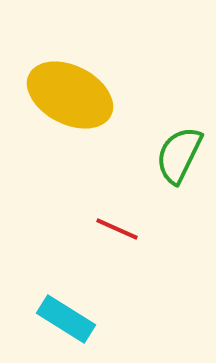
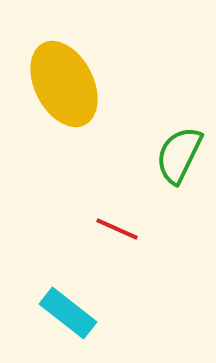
yellow ellipse: moved 6 px left, 11 px up; rotated 36 degrees clockwise
cyan rectangle: moved 2 px right, 6 px up; rotated 6 degrees clockwise
